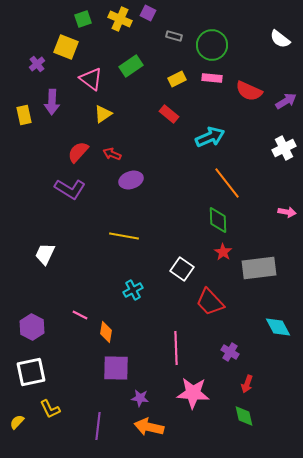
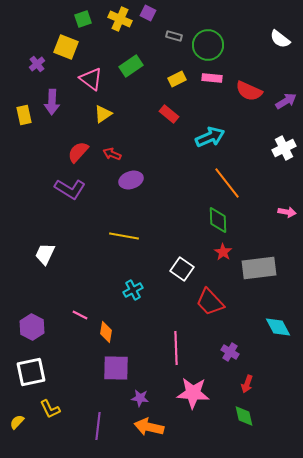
green circle at (212, 45): moved 4 px left
